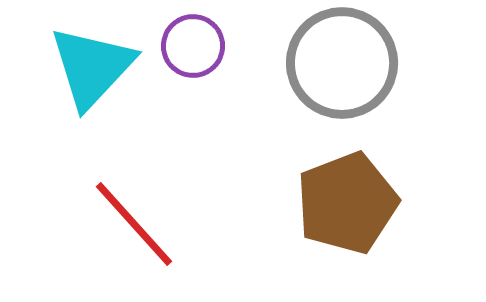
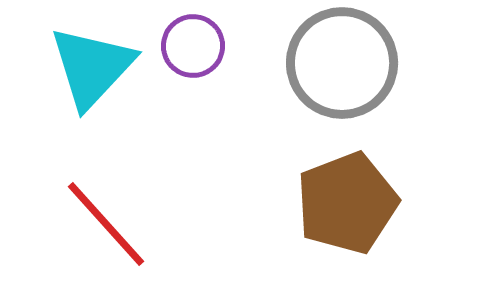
red line: moved 28 px left
